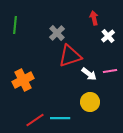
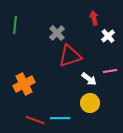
white arrow: moved 5 px down
orange cross: moved 1 px right, 4 px down
yellow circle: moved 1 px down
red line: rotated 54 degrees clockwise
